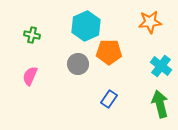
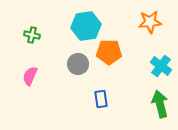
cyan hexagon: rotated 16 degrees clockwise
blue rectangle: moved 8 px left; rotated 42 degrees counterclockwise
